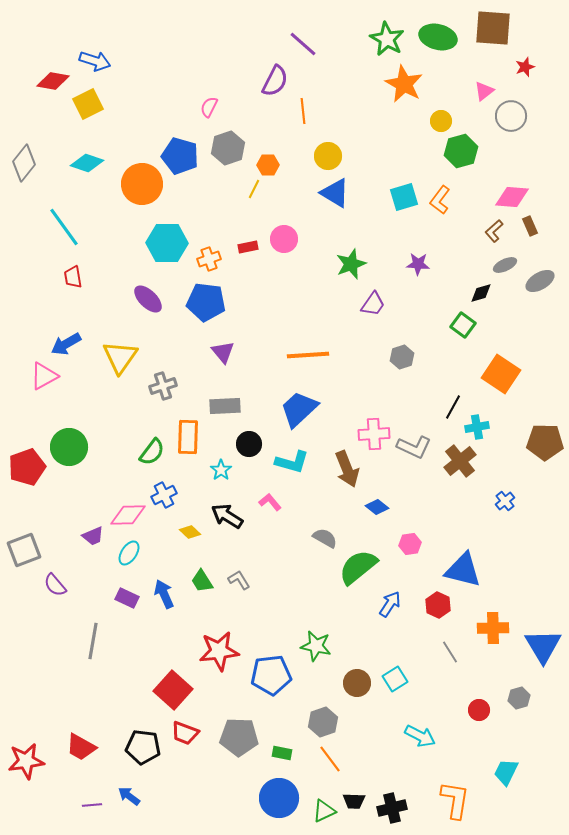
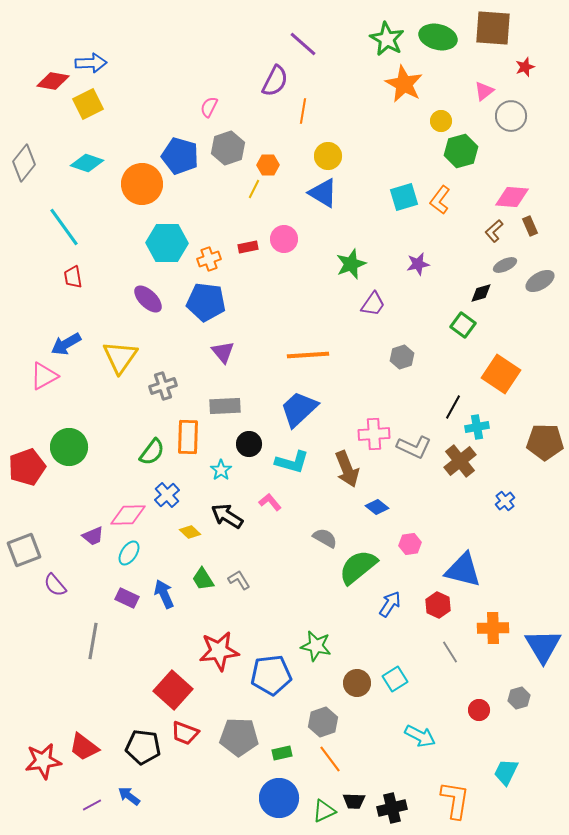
blue arrow at (95, 61): moved 4 px left, 2 px down; rotated 20 degrees counterclockwise
orange line at (303, 111): rotated 15 degrees clockwise
blue triangle at (335, 193): moved 12 px left
purple star at (418, 264): rotated 15 degrees counterclockwise
blue cross at (164, 495): moved 3 px right; rotated 15 degrees counterclockwise
green trapezoid at (202, 581): moved 1 px right, 2 px up
red trapezoid at (81, 747): moved 3 px right; rotated 8 degrees clockwise
green rectangle at (282, 753): rotated 24 degrees counterclockwise
red star at (26, 761): moved 17 px right
purple line at (92, 805): rotated 24 degrees counterclockwise
